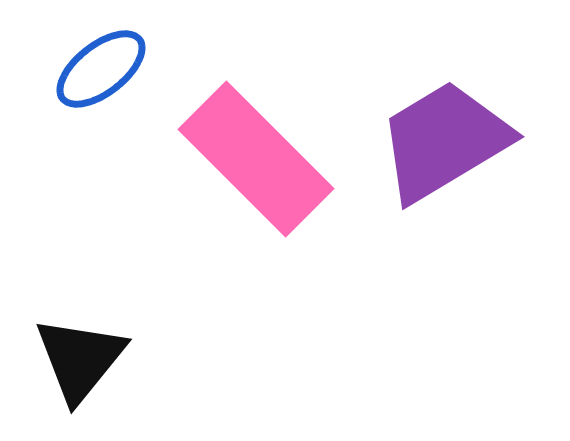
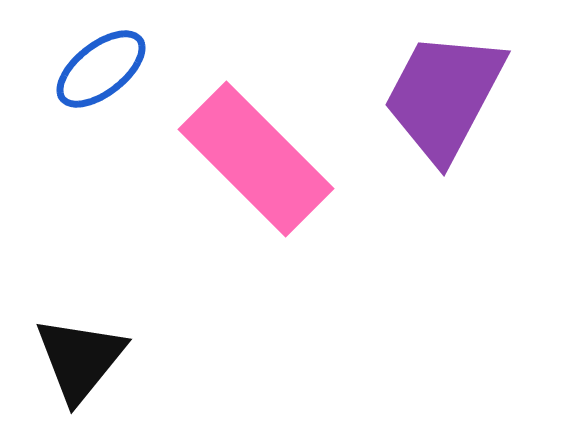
purple trapezoid: moved 45 px up; rotated 31 degrees counterclockwise
